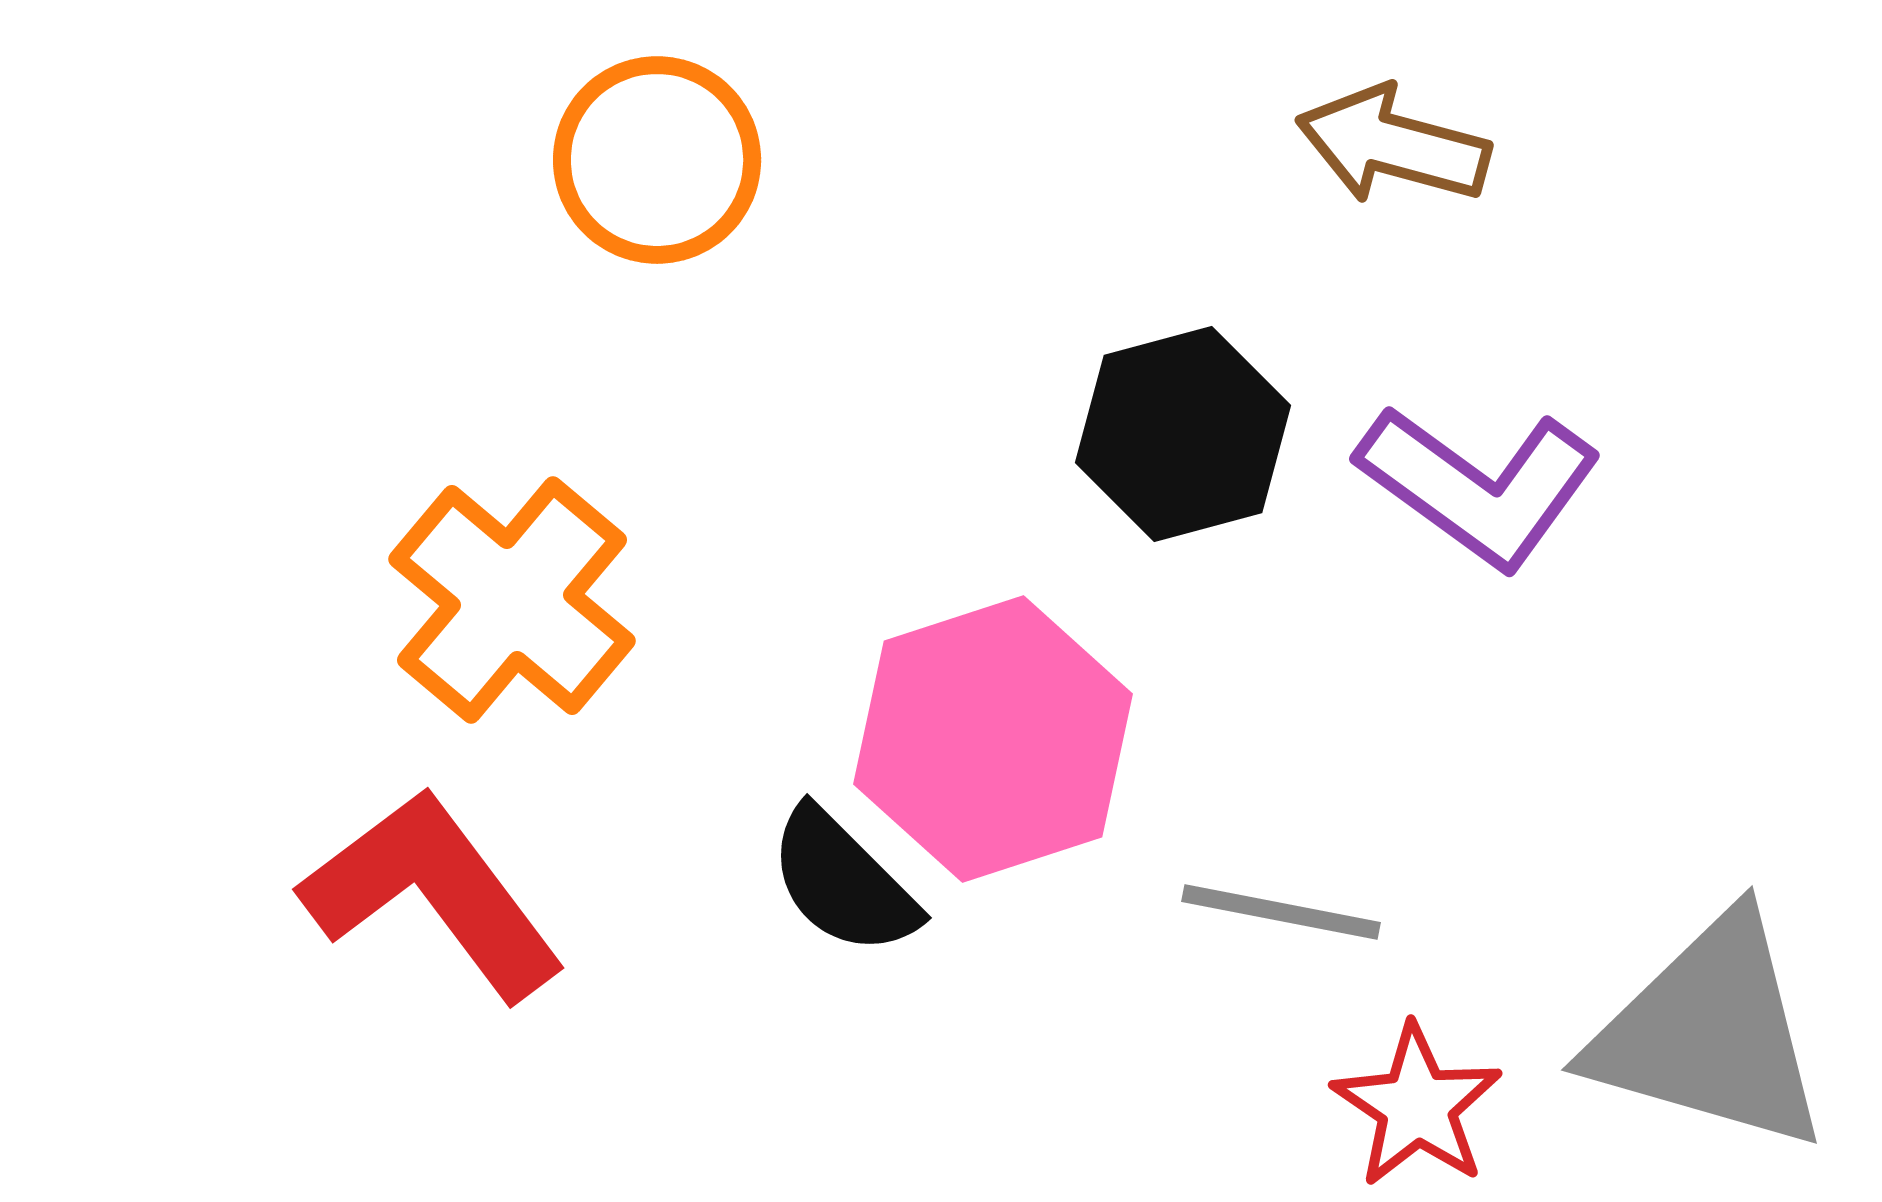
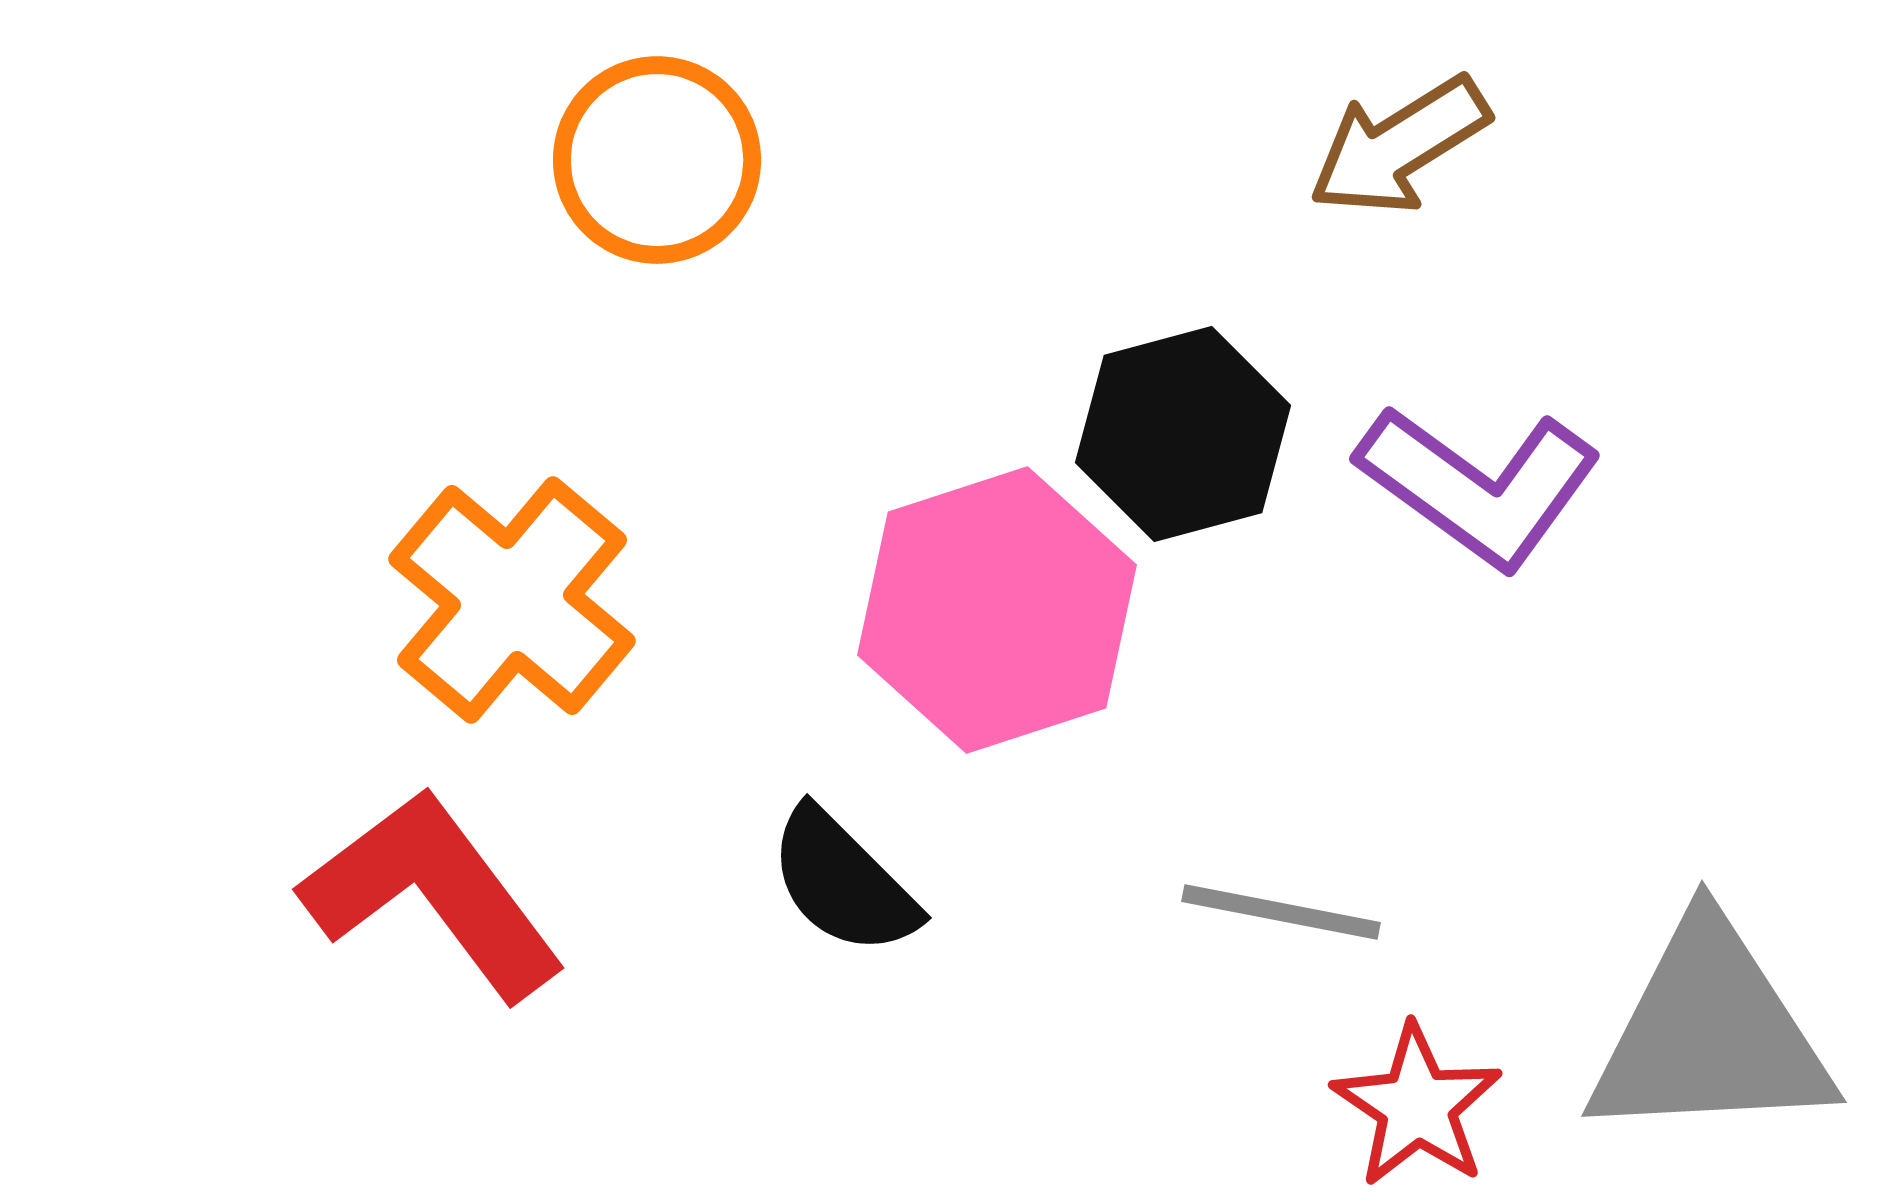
brown arrow: moved 6 px right, 1 px down; rotated 47 degrees counterclockwise
pink hexagon: moved 4 px right, 129 px up
gray triangle: rotated 19 degrees counterclockwise
